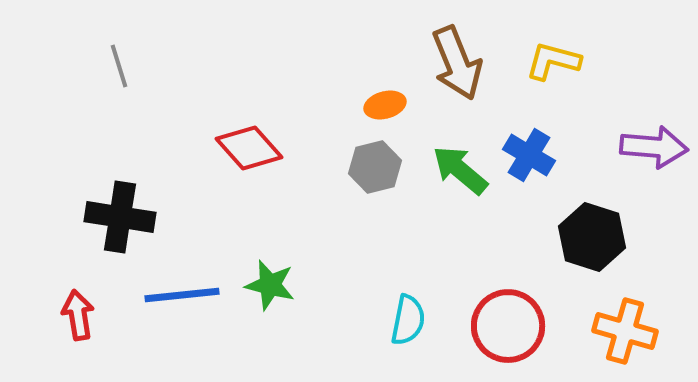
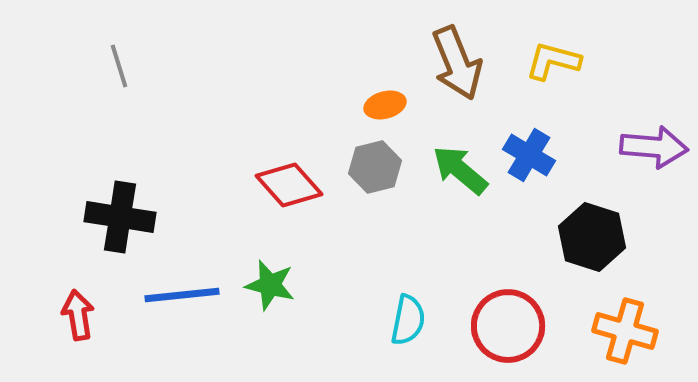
red diamond: moved 40 px right, 37 px down
